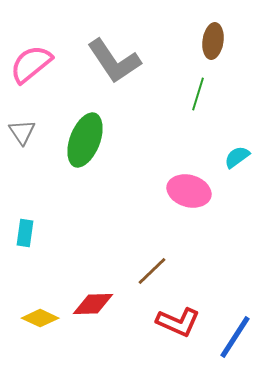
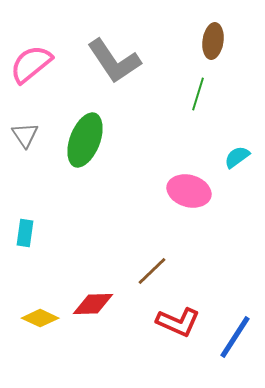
gray triangle: moved 3 px right, 3 px down
